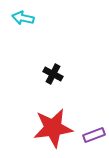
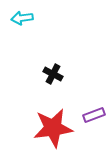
cyan arrow: moved 1 px left; rotated 20 degrees counterclockwise
purple rectangle: moved 20 px up
